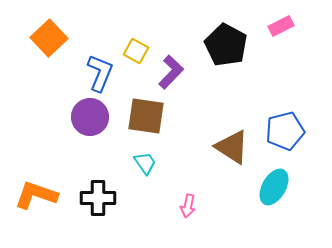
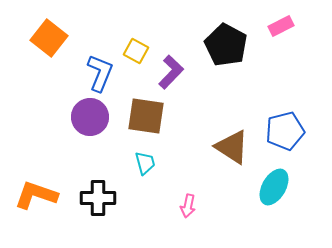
orange square: rotated 9 degrees counterclockwise
cyan trapezoid: rotated 20 degrees clockwise
